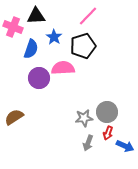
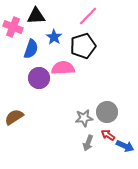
red arrow: moved 2 px down; rotated 104 degrees clockwise
